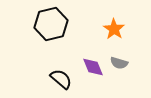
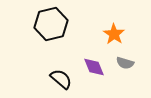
orange star: moved 5 px down
gray semicircle: moved 6 px right
purple diamond: moved 1 px right
